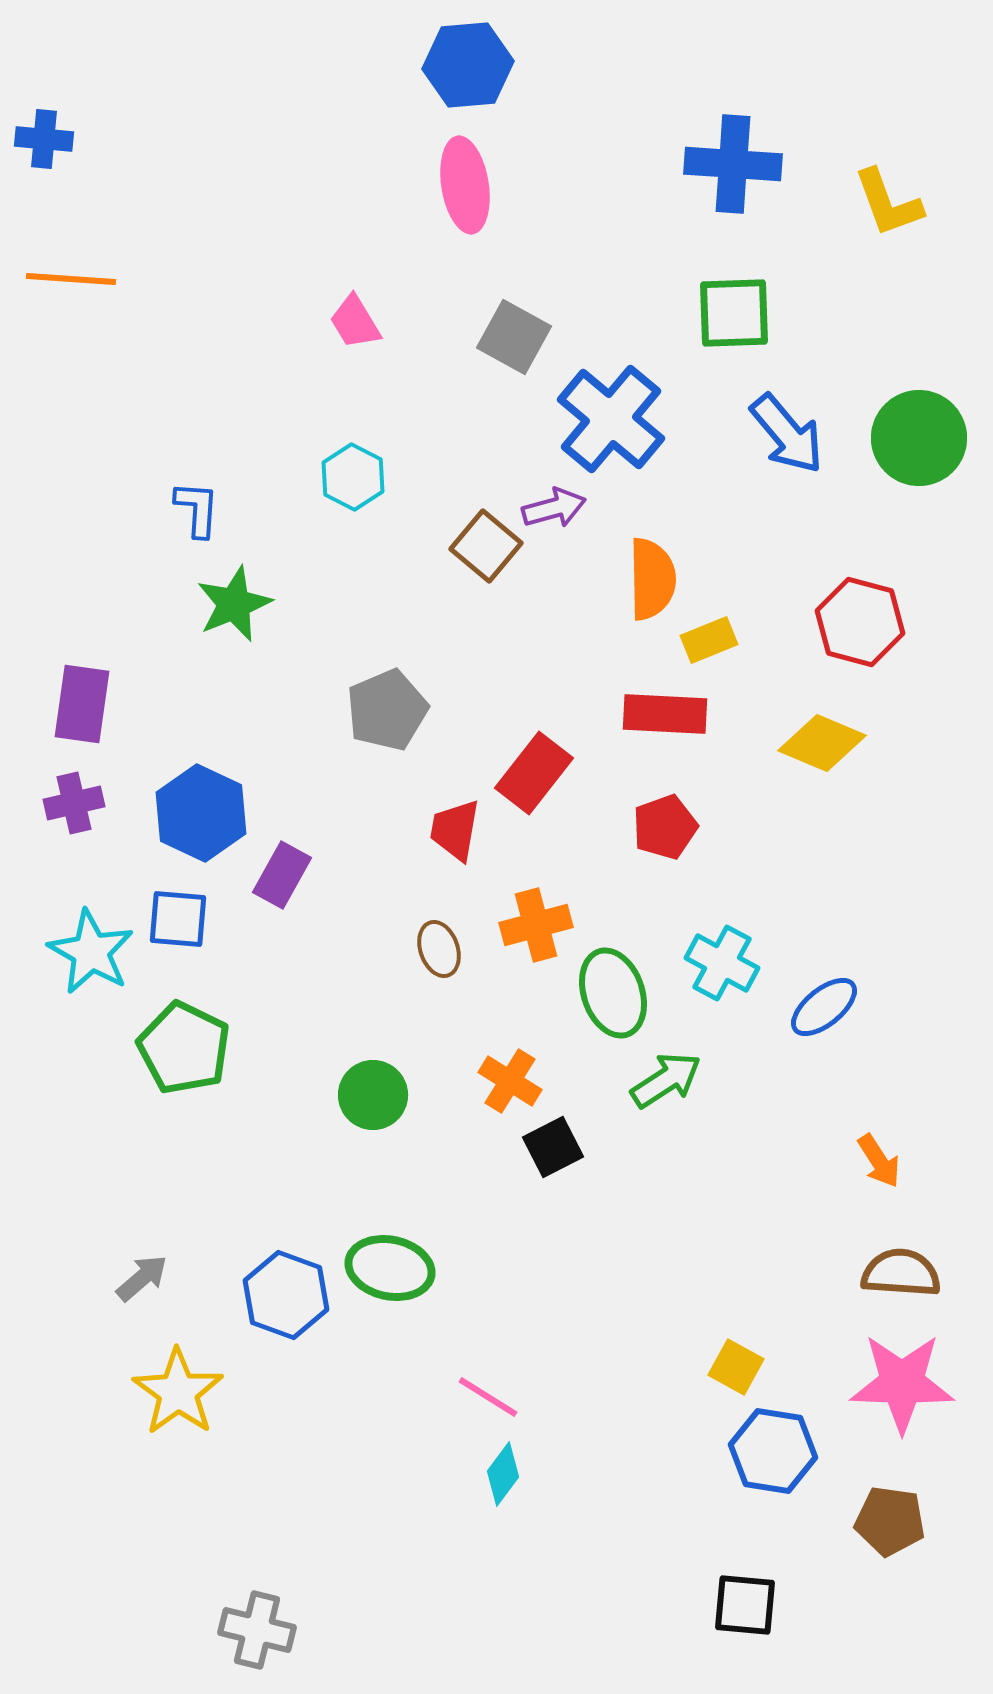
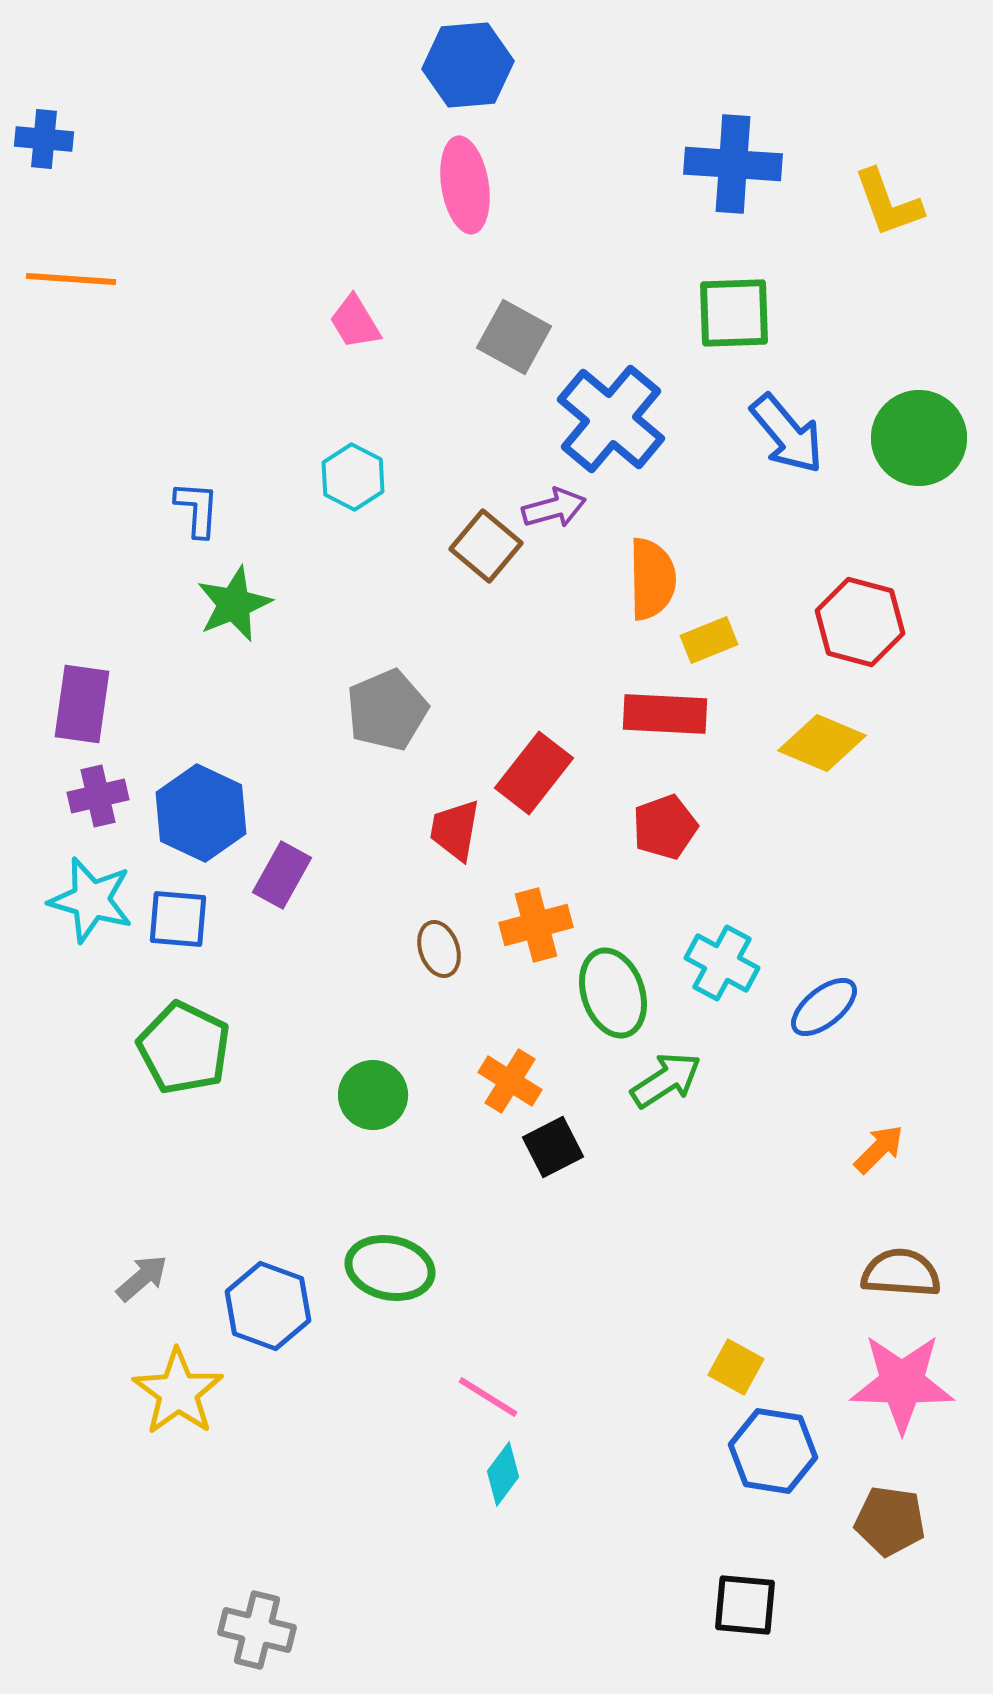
purple cross at (74, 803): moved 24 px right, 7 px up
cyan star at (91, 952): moved 52 px up; rotated 14 degrees counterclockwise
orange arrow at (879, 1161): moved 12 px up; rotated 102 degrees counterclockwise
blue hexagon at (286, 1295): moved 18 px left, 11 px down
